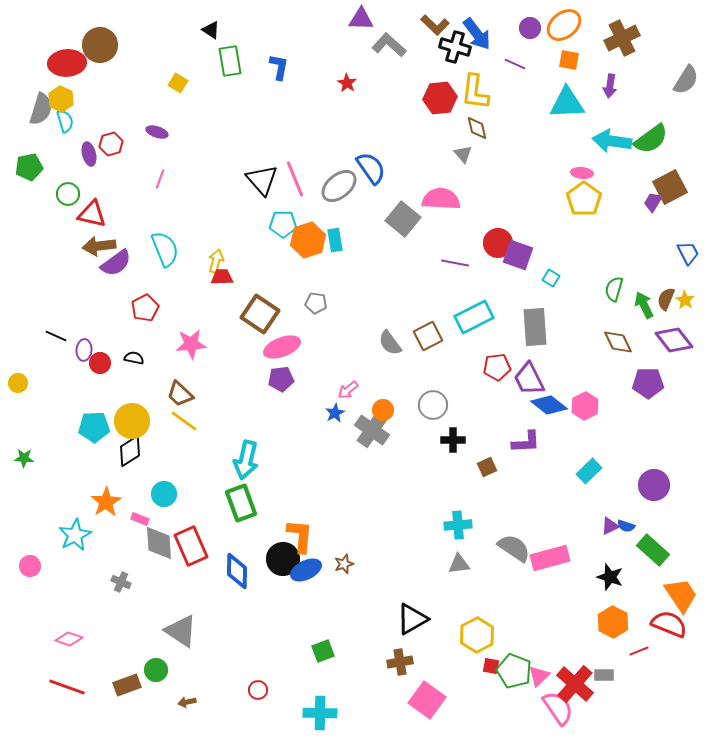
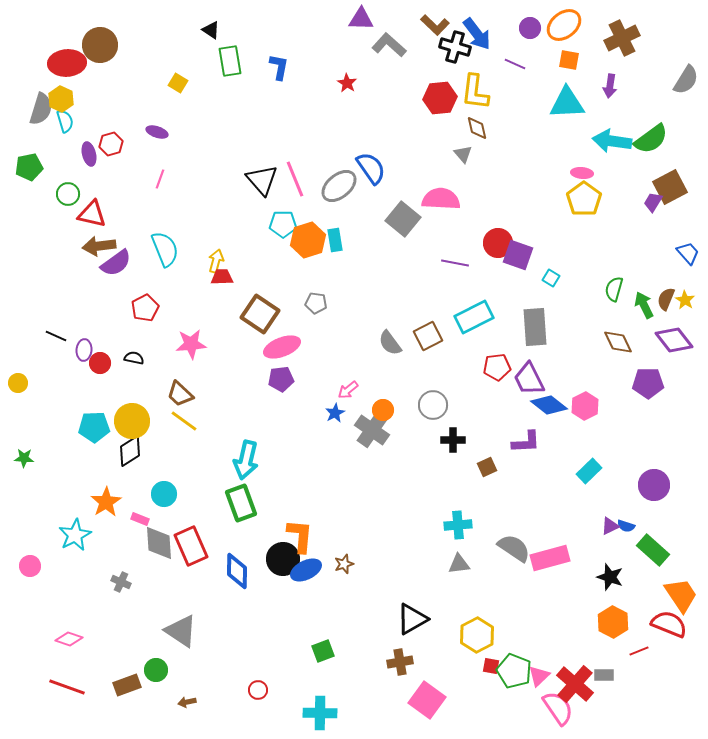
blue trapezoid at (688, 253): rotated 15 degrees counterclockwise
